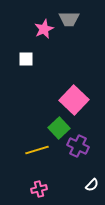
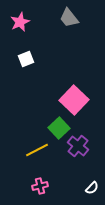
gray trapezoid: moved 1 px up; rotated 50 degrees clockwise
pink star: moved 24 px left, 7 px up
white square: rotated 21 degrees counterclockwise
purple cross: rotated 15 degrees clockwise
yellow line: rotated 10 degrees counterclockwise
white semicircle: moved 3 px down
pink cross: moved 1 px right, 3 px up
